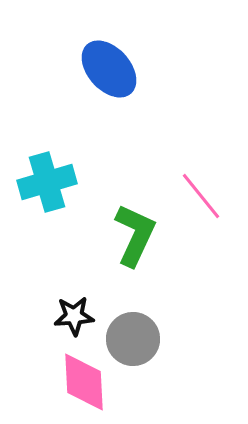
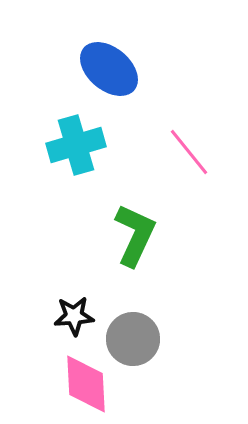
blue ellipse: rotated 8 degrees counterclockwise
cyan cross: moved 29 px right, 37 px up
pink line: moved 12 px left, 44 px up
pink diamond: moved 2 px right, 2 px down
